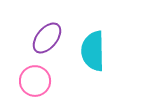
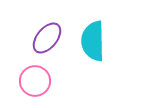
cyan semicircle: moved 10 px up
